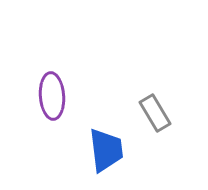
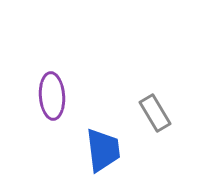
blue trapezoid: moved 3 px left
